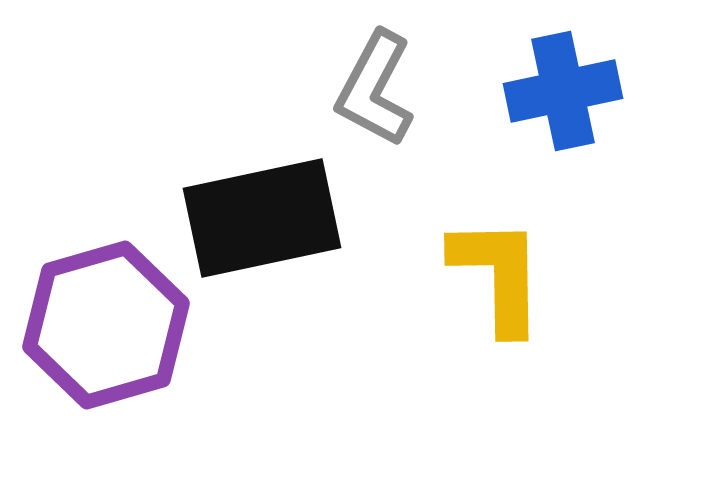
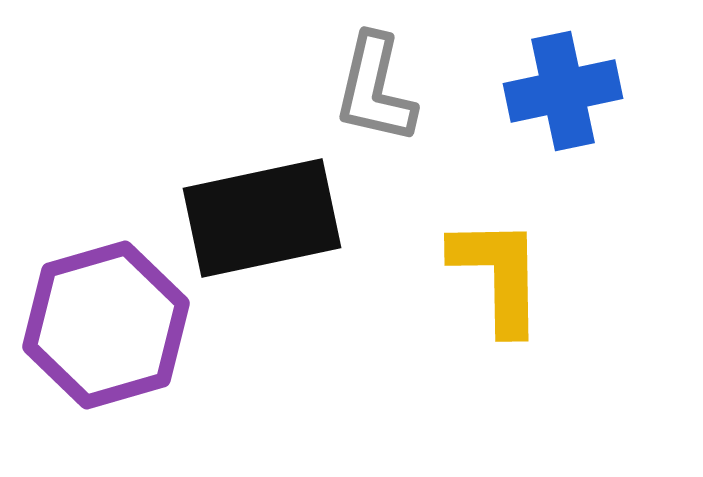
gray L-shape: rotated 15 degrees counterclockwise
